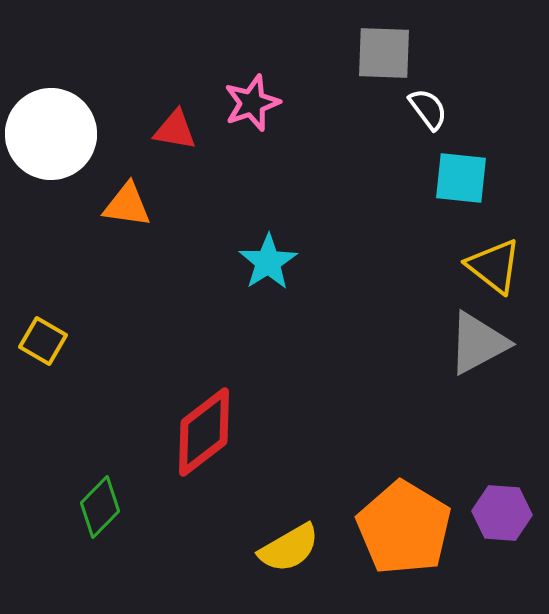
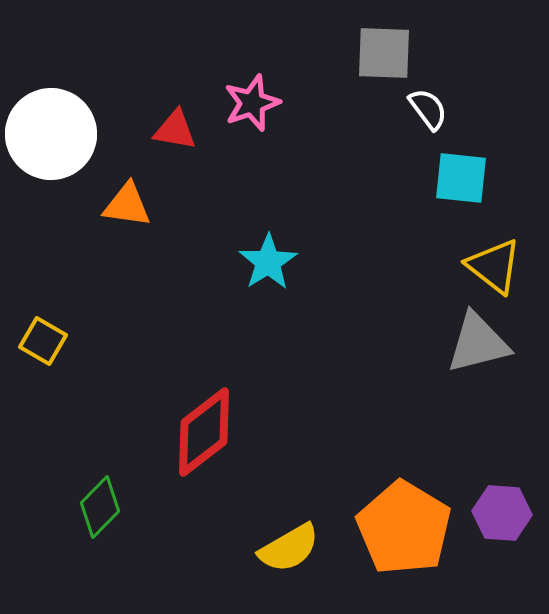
gray triangle: rotated 14 degrees clockwise
